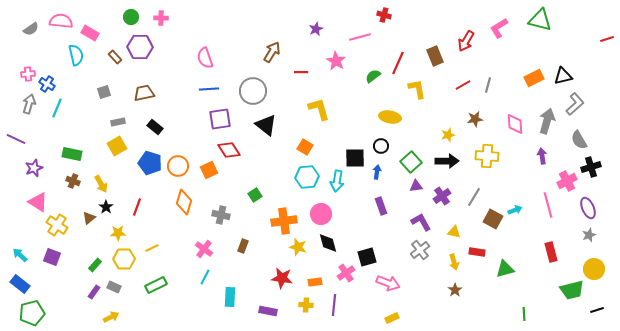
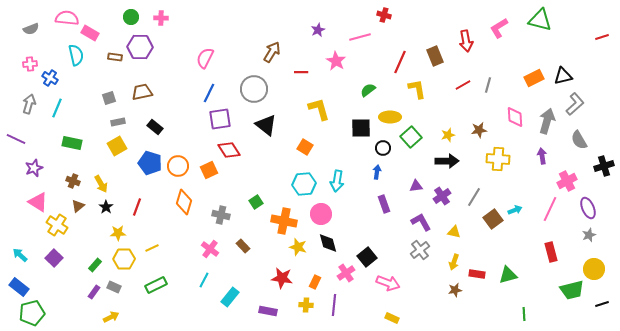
pink semicircle at (61, 21): moved 6 px right, 3 px up
gray semicircle at (31, 29): rotated 14 degrees clockwise
purple star at (316, 29): moved 2 px right, 1 px down
red line at (607, 39): moved 5 px left, 2 px up
red arrow at (466, 41): rotated 40 degrees counterclockwise
brown rectangle at (115, 57): rotated 40 degrees counterclockwise
pink semicircle at (205, 58): rotated 45 degrees clockwise
red line at (398, 63): moved 2 px right, 1 px up
pink cross at (28, 74): moved 2 px right, 10 px up
green semicircle at (373, 76): moved 5 px left, 14 px down
blue cross at (47, 84): moved 3 px right, 6 px up
blue line at (209, 89): moved 4 px down; rotated 60 degrees counterclockwise
gray circle at (253, 91): moved 1 px right, 2 px up
gray square at (104, 92): moved 5 px right, 6 px down
brown trapezoid at (144, 93): moved 2 px left, 1 px up
yellow ellipse at (390, 117): rotated 10 degrees counterclockwise
brown star at (475, 119): moved 4 px right, 11 px down
pink diamond at (515, 124): moved 7 px up
black circle at (381, 146): moved 2 px right, 2 px down
green rectangle at (72, 154): moved 11 px up
yellow cross at (487, 156): moved 11 px right, 3 px down
black square at (355, 158): moved 6 px right, 30 px up
green square at (411, 162): moved 25 px up
black cross at (591, 167): moved 13 px right, 1 px up
cyan hexagon at (307, 177): moved 3 px left, 7 px down
green square at (255, 195): moved 1 px right, 7 px down
pink line at (548, 205): moved 2 px right, 4 px down; rotated 40 degrees clockwise
purple rectangle at (381, 206): moved 3 px right, 2 px up
brown triangle at (89, 218): moved 11 px left, 12 px up
brown square at (493, 219): rotated 24 degrees clockwise
orange cross at (284, 221): rotated 20 degrees clockwise
brown rectangle at (243, 246): rotated 64 degrees counterclockwise
pink cross at (204, 249): moved 6 px right
red rectangle at (477, 252): moved 22 px down
purple square at (52, 257): moved 2 px right, 1 px down; rotated 24 degrees clockwise
black square at (367, 257): rotated 24 degrees counterclockwise
yellow arrow at (454, 262): rotated 35 degrees clockwise
green triangle at (505, 269): moved 3 px right, 6 px down
cyan line at (205, 277): moved 1 px left, 3 px down
orange rectangle at (315, 282): rotated 56 degrees counterclockwise
blue rectangle at (20, 284): moved 1 px left, 3 px down
brown star at (455, 290): rotated 24 degrees clockwise
cyan rectangle at (230, 297): rotated 36 degrees clockwise
black line at (597, 310): moved 5 px right, 6 px up
yellow rectangle at (392, 318): rotated 48 degrees clockwise
